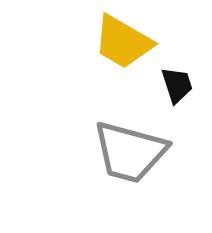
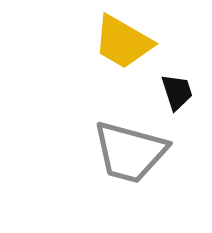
black trapezoid: moved 7 px down
